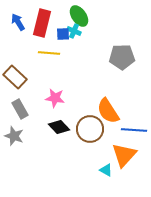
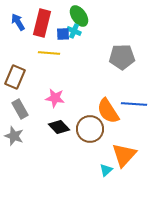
brown rectangle: rotated 70 degrees clockwise
blue line: moved 26 px up
cyan triangle: rotated 48 degrees clockwise
